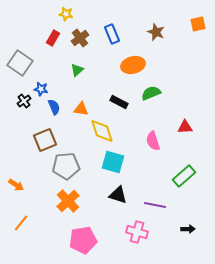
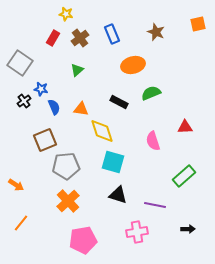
pink cross: rotated 25 degrees counterclockwise
